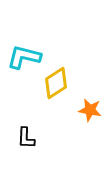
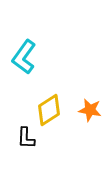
cyan L-shape: rotated 68 degrees counterclockwise
yellow diamond: moved 7 px left, 27 px down
